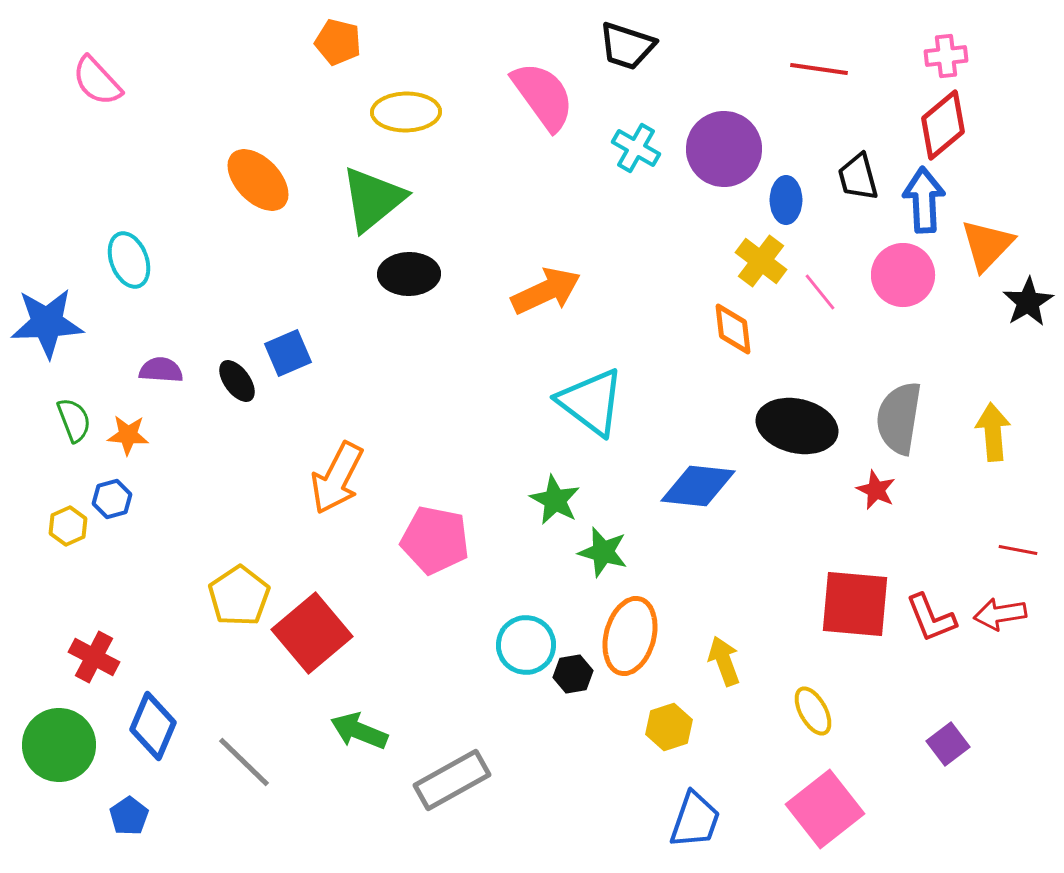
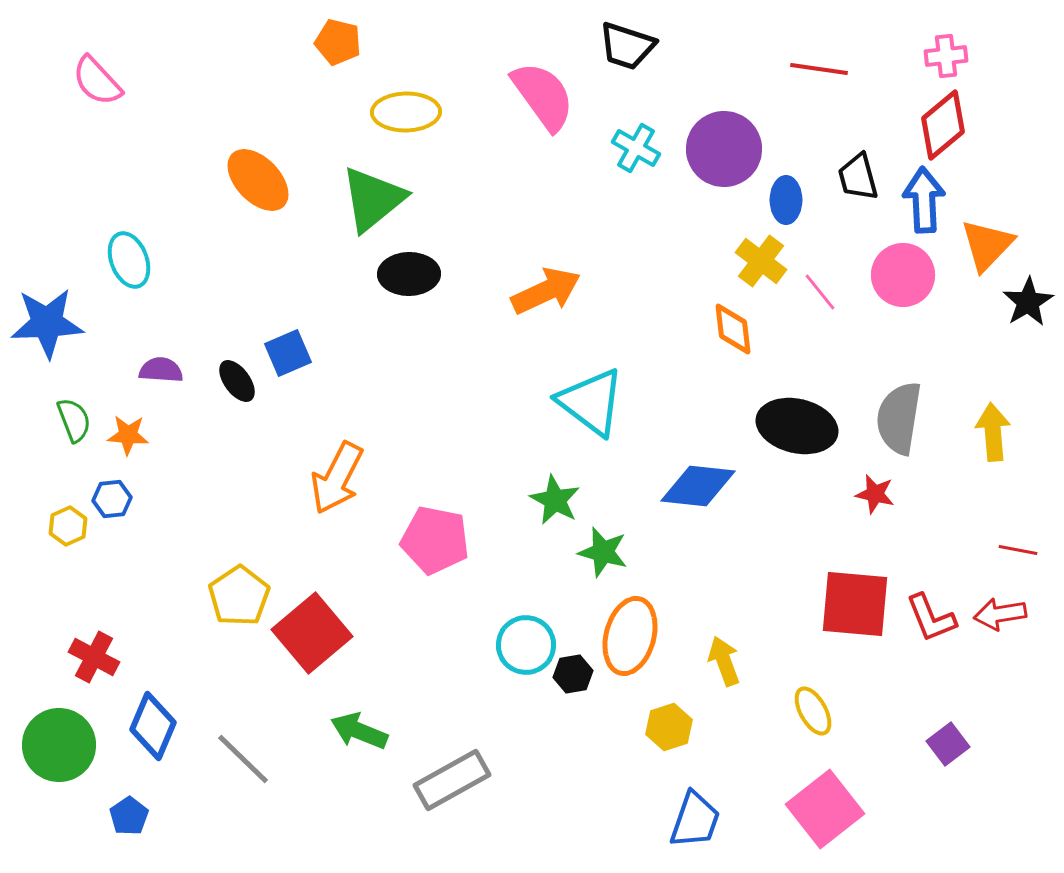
red star at (876, 490): moved 1 px left, 4 px down; rotated 12 degrees counterclockwise
blue hexagon at (112, 499): rotated 9 degrees clockwise
gray line at (244, 762): moved 1 px left, 3 px up
